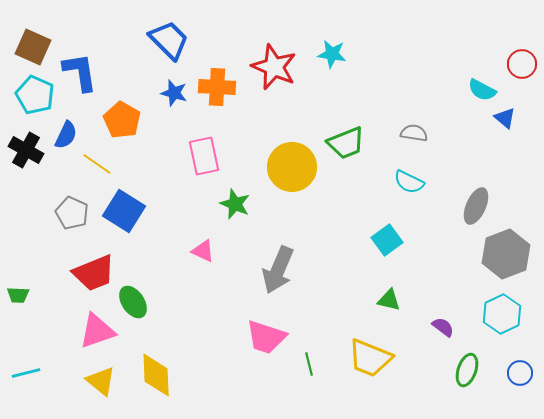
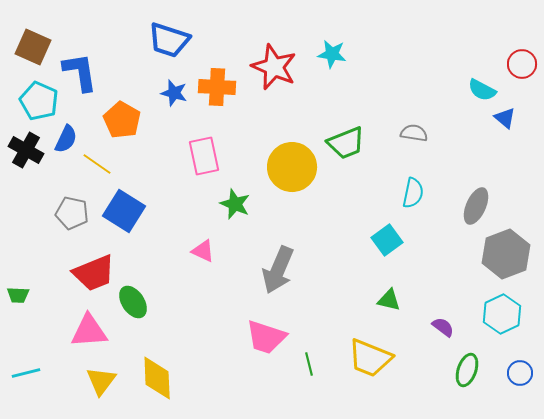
blue trapezoid at (169, 40): rotated 153 degrees clockwise
cyan pentagon at (35, 95): moved 4 px right, 6 px down
blue semicircle at (66, 135): moved 4 px down
cyan semicircle at (409, 182): moved 4 px right, 11 px down; rotated 104 degrees counterclockwise
gray pentagon at (72, 213): rotated 12 degrees counterclockwise
pink triangle at (97, 331): moved 8 px left; rotated 15 degrees clockwise
yellow diamond at (156, 375): moved 1 px right, 3 px down
yellow triangle at (101, 381): rotated 28 degrees clockwise
